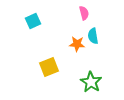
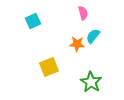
pink semicircle: moved 1 px left
cyan semicircle: rotated 49 degrees clockwise
